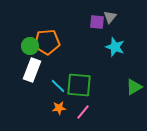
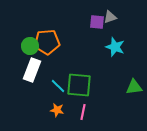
gray triangle: rotated 32 degrees clockwise
green triangle: rotated 24 degrees clockwise
orange star: moved 2 px left, 2 px down; rotated 16 degrees clockwise
pink line: rotated 28 degrees counterclockwise
